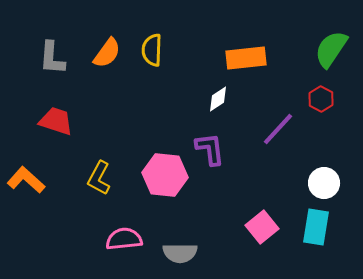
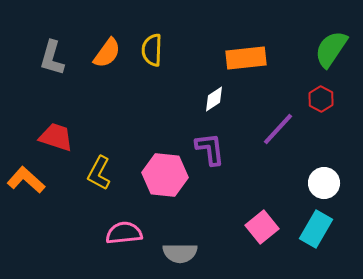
gray L-shape: rotated 12 degrees clockwise
white diamond: moved 4 px left
red trapezoid: moved 16 px down
yellow L-shape: moved 5 px up
cyan rectangle: moved 2 px down; rotated 21 degrees clockwise
pink semicircle: moved 6 px up
